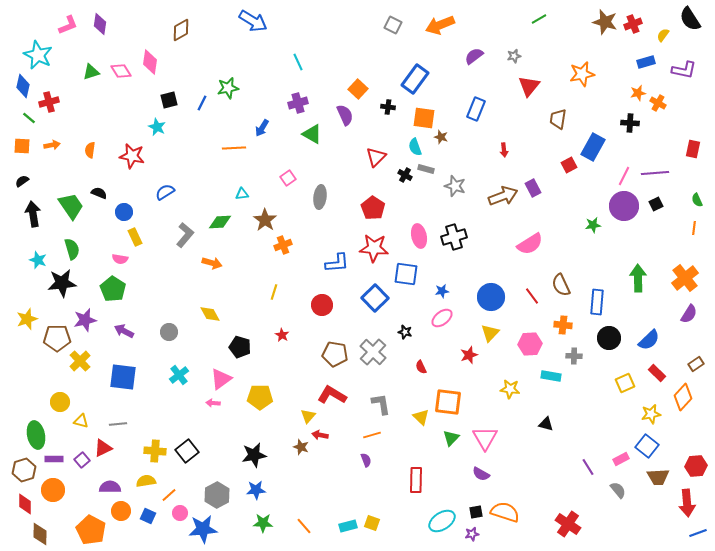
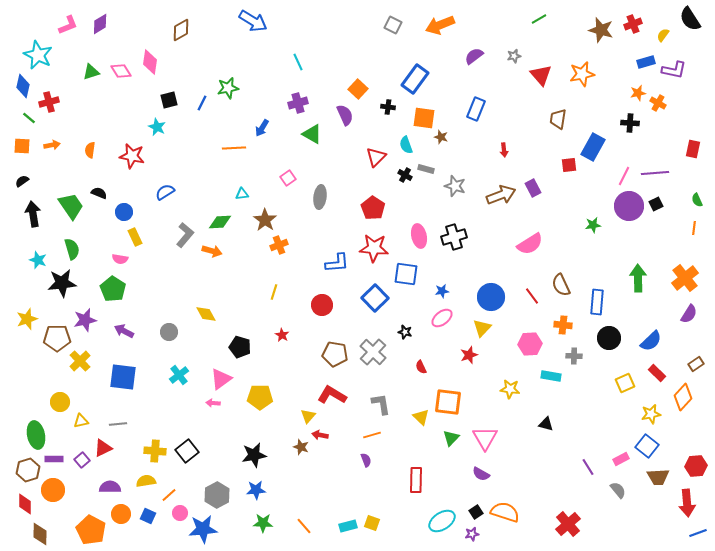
brown star at (605, 22): moved 4 px left, 8 px down
purple diamond at (100, 24): rotated 50 degrees clockwise
purple L-shape at (684, 70): moved 10 px left
red triangle at (529, 86): moved 12 px right, 11 px up; rotated 20 degrees counterclockwise
cyan semicircle at (415, 147): moved 9 px left, 2 px up
red square at (569, 165): rotated 21 degrees clockwise
brown arrow at (503, 196): moved 2 px left, 1 px up
purple circle at (624, 206): moved 5 px right
orange cross at (283, 245): moved 4 px left
orange arrow at (212, 263): moved 12 px up
yellow diamond at (210, 314): moved 4 px left
yellow triangle at (490, 333): moved 8 px left, 5 px up
blue semicircle at (649, 340): moved 2 px right, 1 px down
yellow triangle at (81, 421): rotated 28 degrees counterclockwise
brown hexagon at (24, 470): moved 4 px right
orange circle at (121, 511): moved 3 px down
black square at (476, 512): rotated 24 degrees counterclockwise
red cross at (568, 524): rotated 15 degrees clockwise
